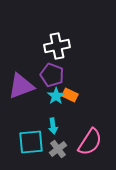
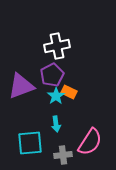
purple pentagon: rotated 25 degrees clockwise
orange rectangle: moved 1 px left, 3 px up
cyan arrow: moved 3 px right, 2 px up
cyan square: moved 1 px left, 1 px down
gray cross: moved 5 px right, 6 px down; rotated 30 degrees clockwise
